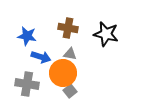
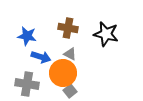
gray triangle: rotated 16 degrees clockwise
